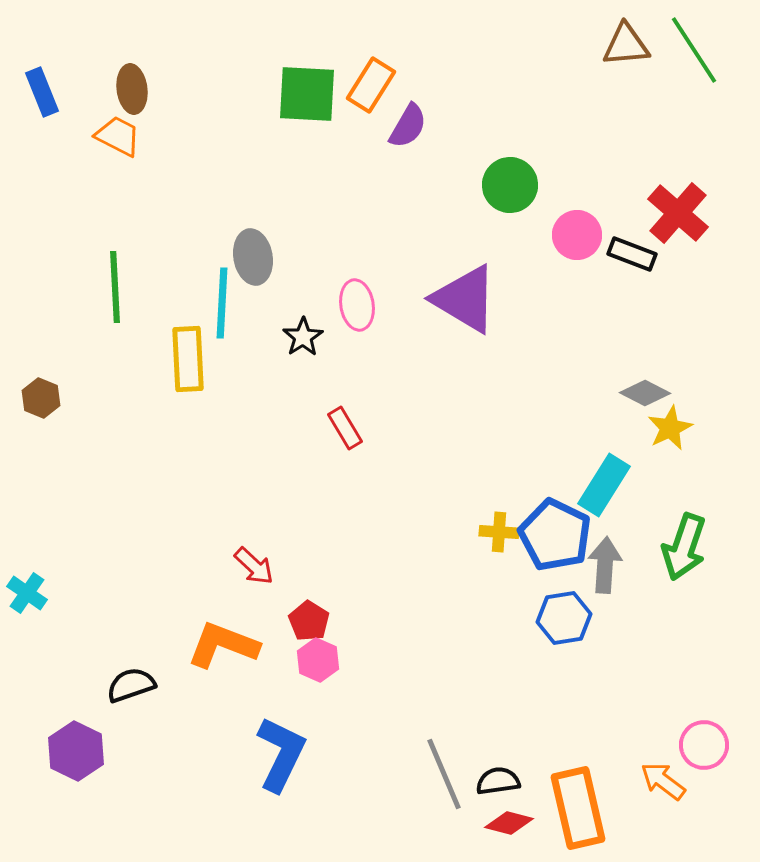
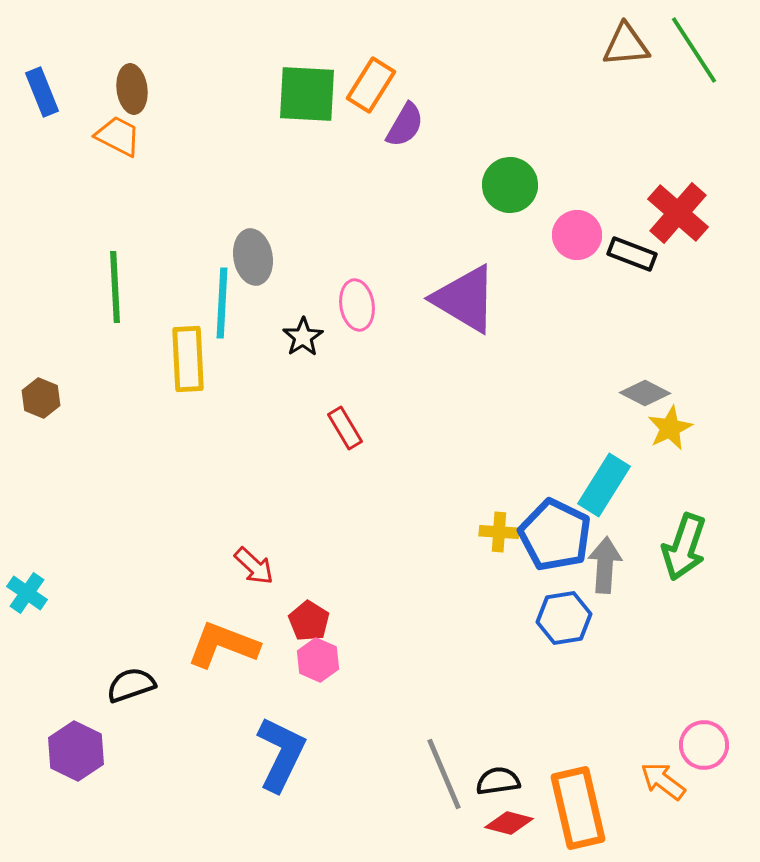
purple semicircle at (408, 126): moved 3 px left, 1 px up
